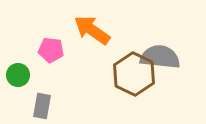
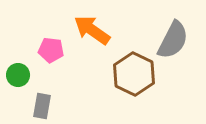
gray semicircle: moved 13 px right, 17 px up; rotated 111 degrees clockwise
